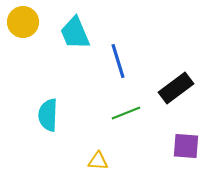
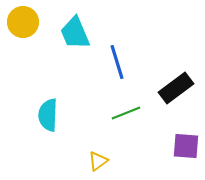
blue line: moved 1 px left, 1 px down
yellow triangle: rotated 40 degrees counterclockwise
